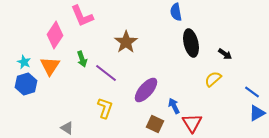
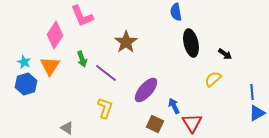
blue line: rotated 49 degrees clockwise
